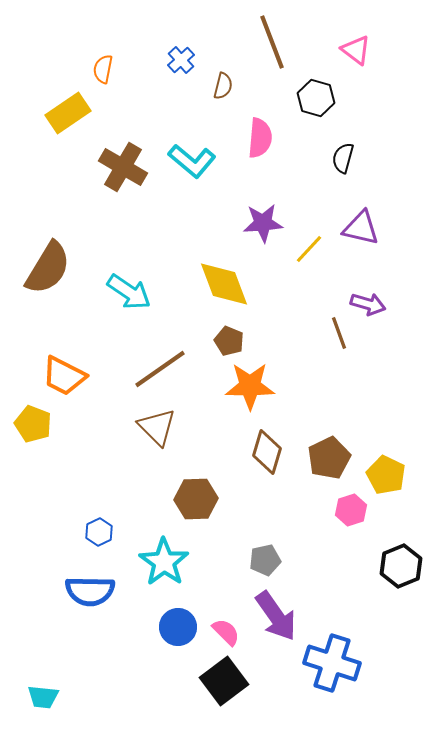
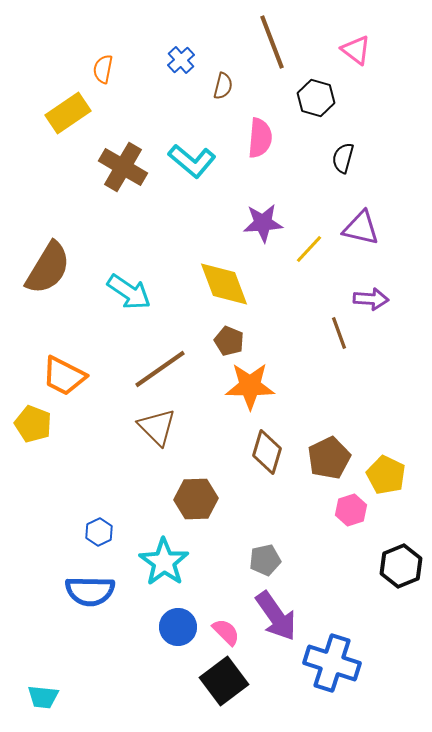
purple arrow at (368, 304): moved 3 px right, 5 px up; rotated 12 degrees counterclockwise
